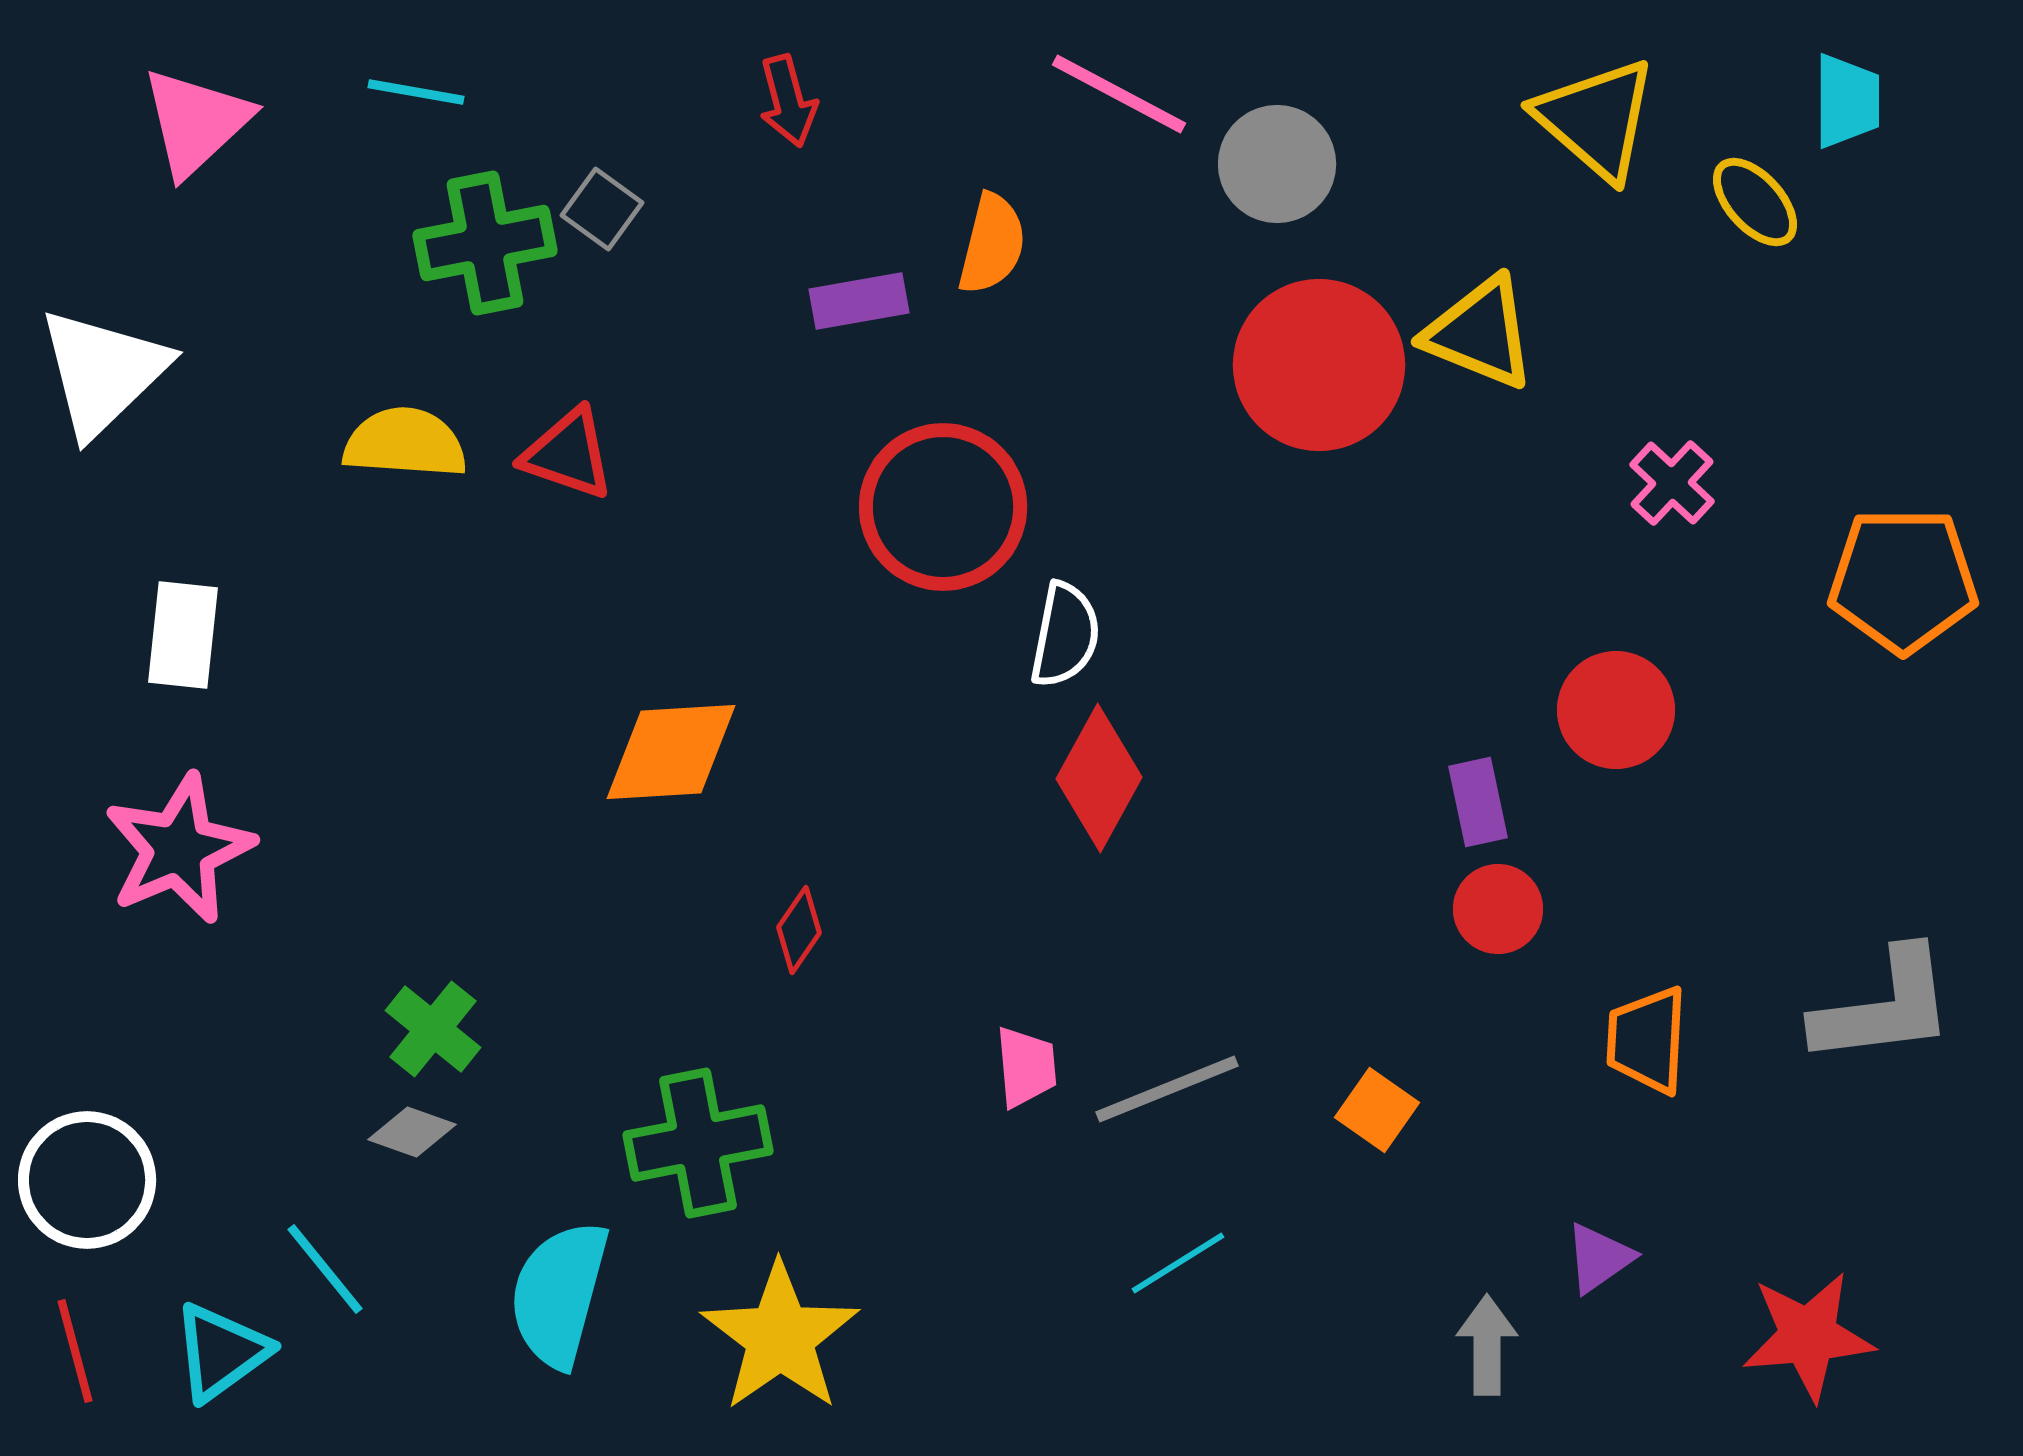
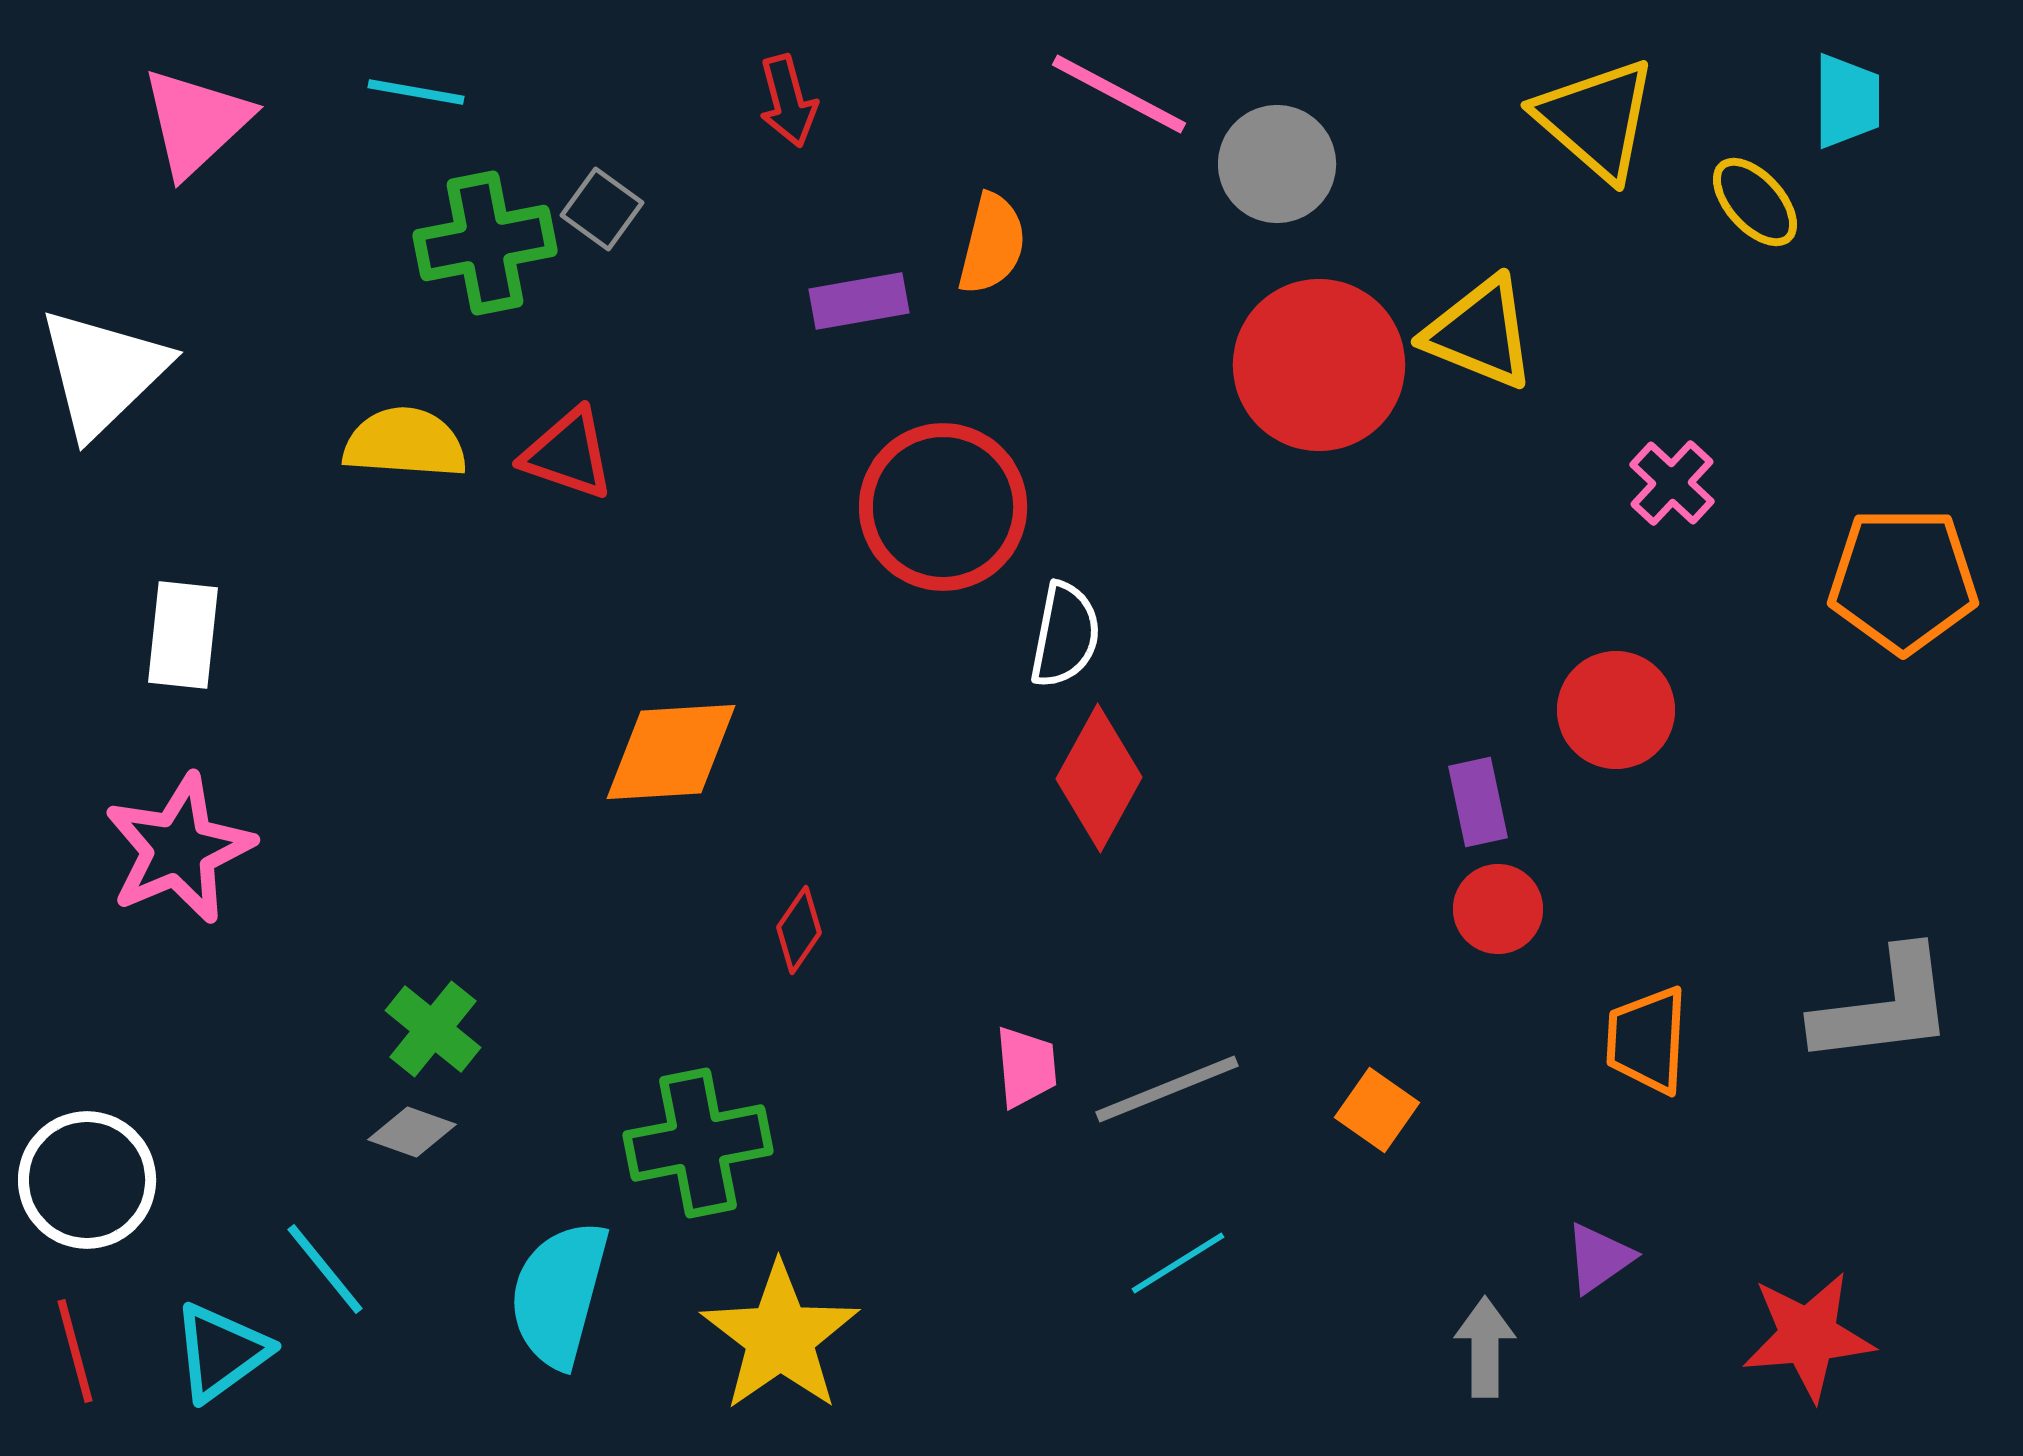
gray arrow at (1487, 1345): moved 2 px left, 2 px down
